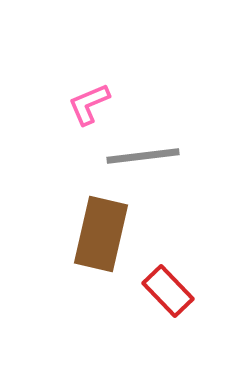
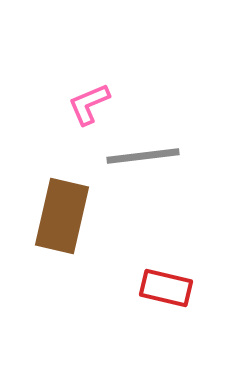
brown rectangle: moved 39 px left, 18 px up
red rectangle: moved 2 px left, 3 px up; rotated 33 degrees counterclockwise
